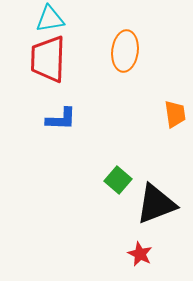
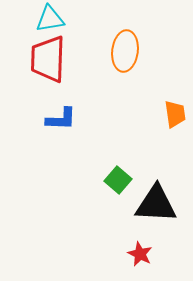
black triangle: rotated 24 degrees clockwise
